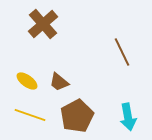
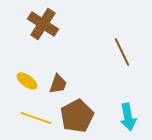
brown cross: rotated 16 degrees counterclockwise
brown trapezoid: moved 1 px left, 2 px down; rotated 110 degrees counterclockwise
yellow line: moved 6 px right, 3 px down
